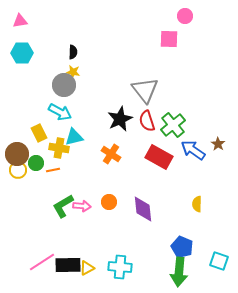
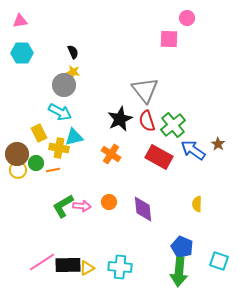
pink circle: moved 2 px right, 2 px down
black semicircle: rotated 24 degrees counterclockwise
